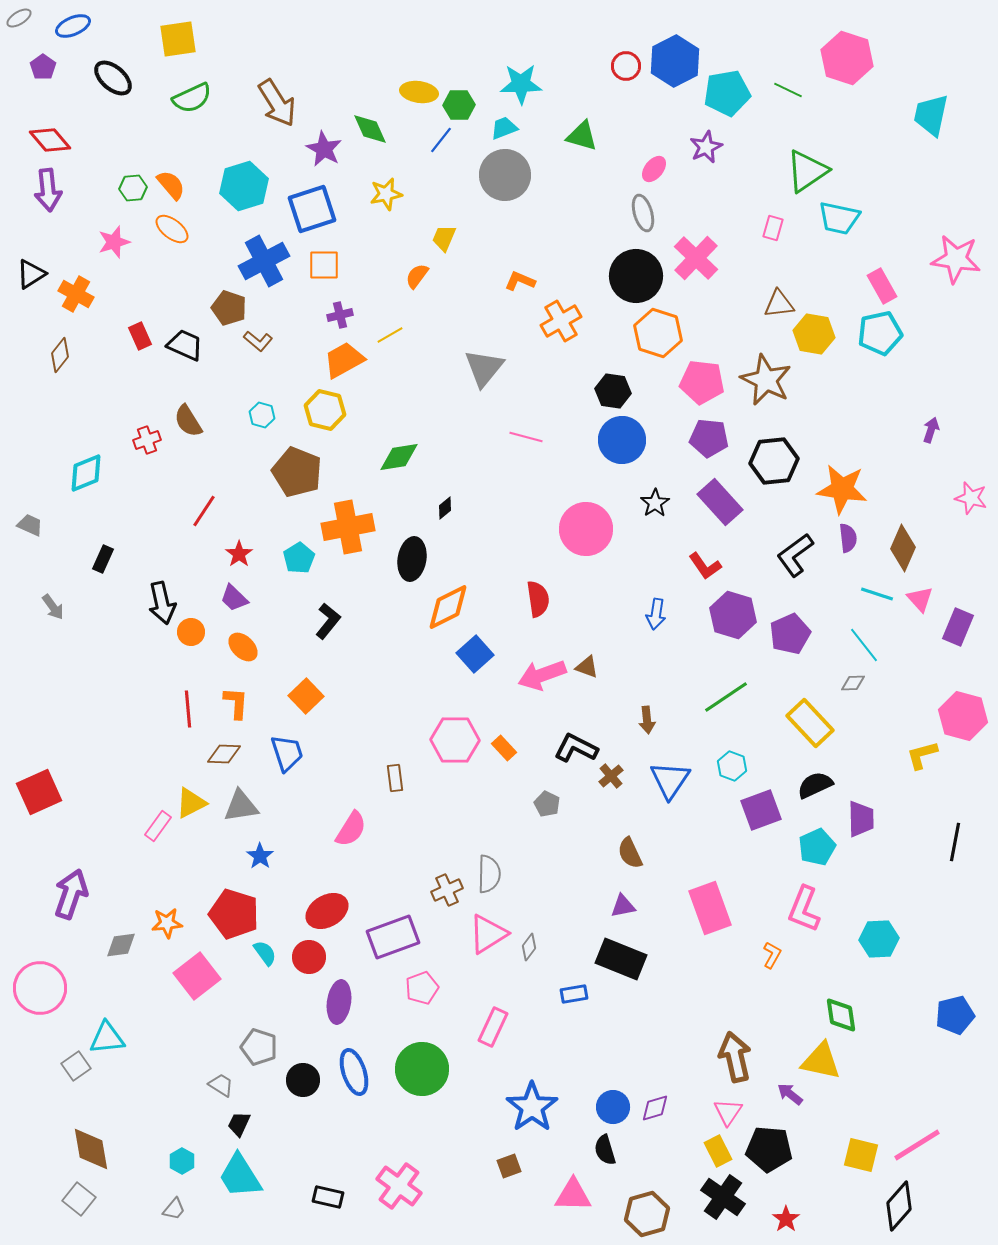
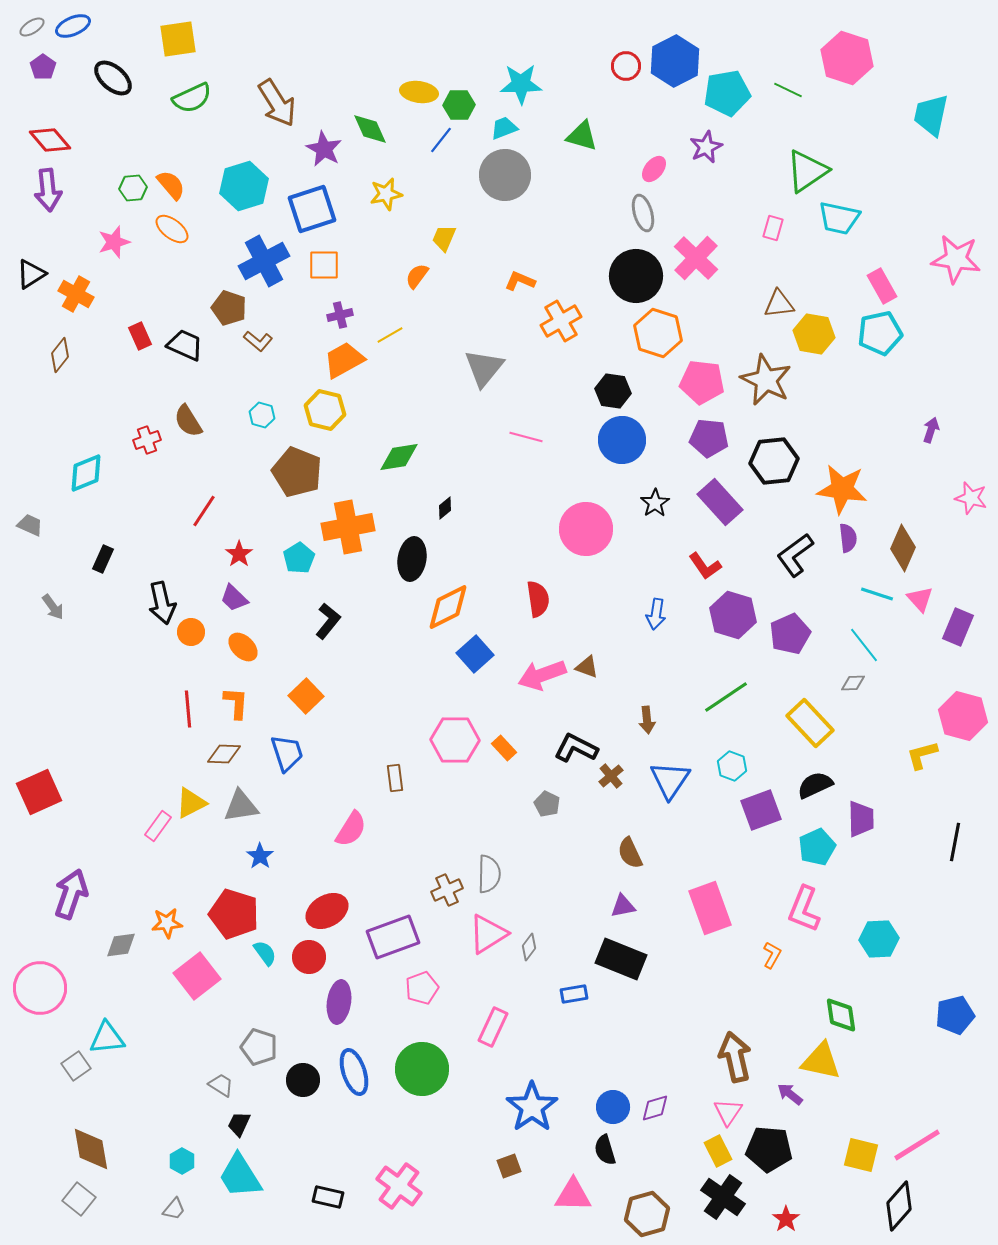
gray ellipse at (19, 18): moved 13 px right, 9 px down
